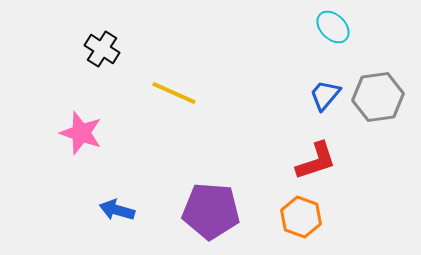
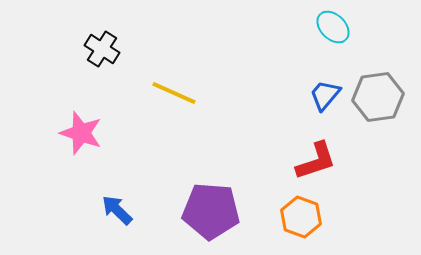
blue arrow: rotated 28 degrees clockwise
